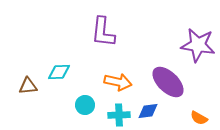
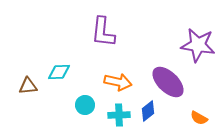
blue diamond: rotated 30 degrees counterclockwise
